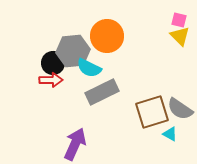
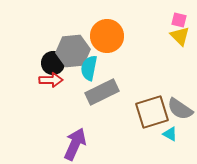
cyan semicircle: rotated 75 degrees clockwise
